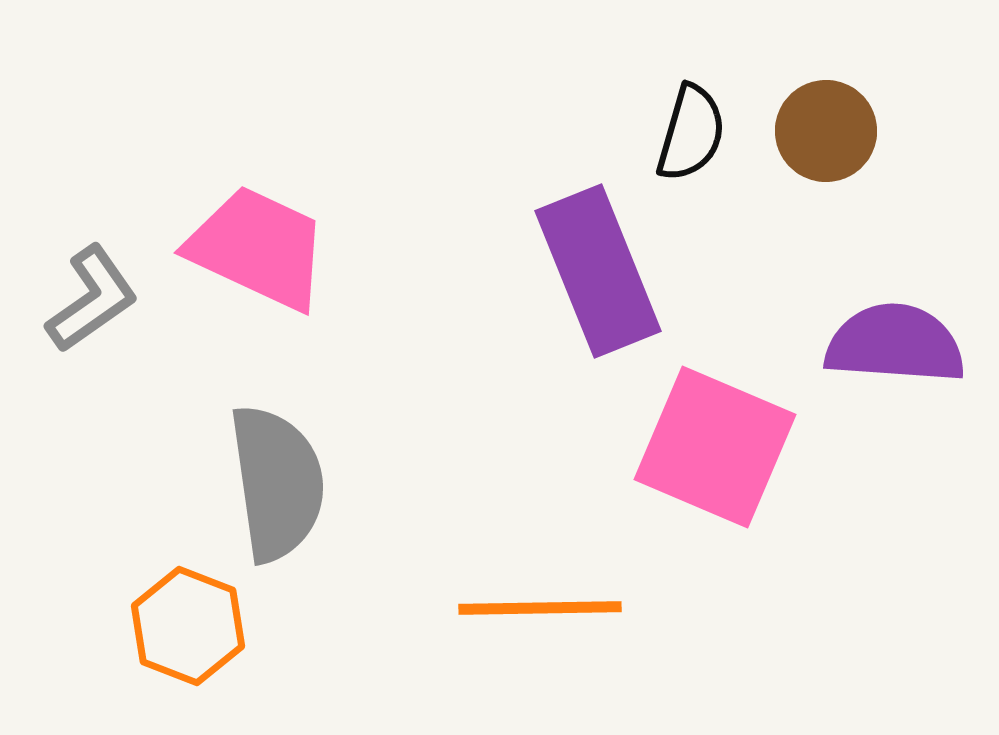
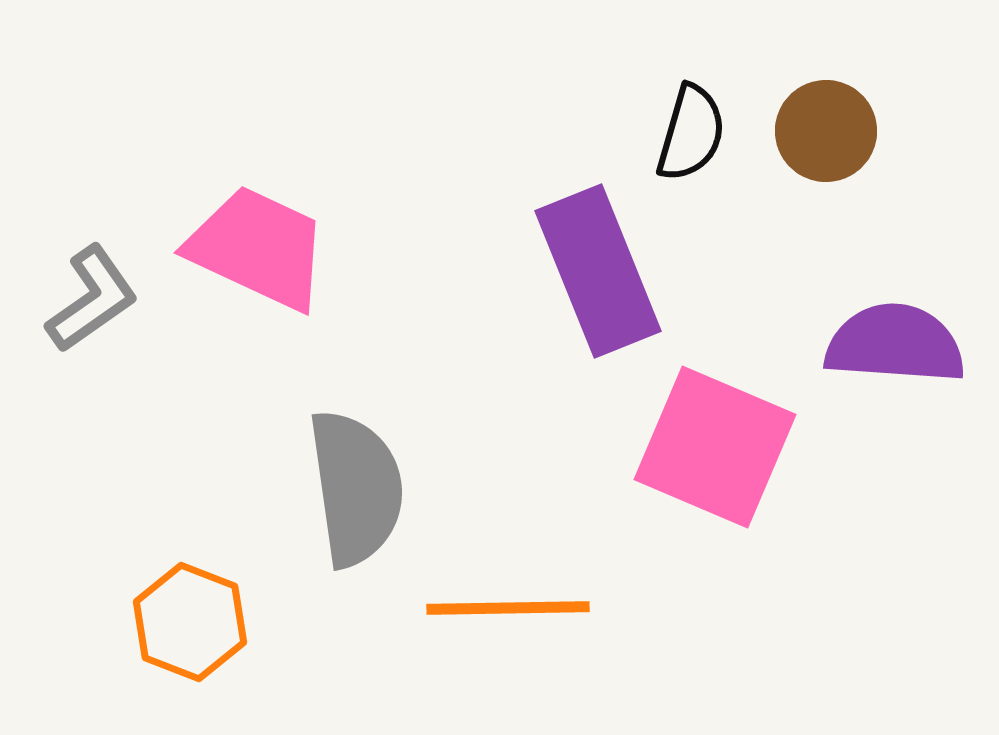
gray semicircle: moved 79 px right, 5 px down
orange line: moved 32 px left
orange hexagon: moved 2 px right, 4 px up
